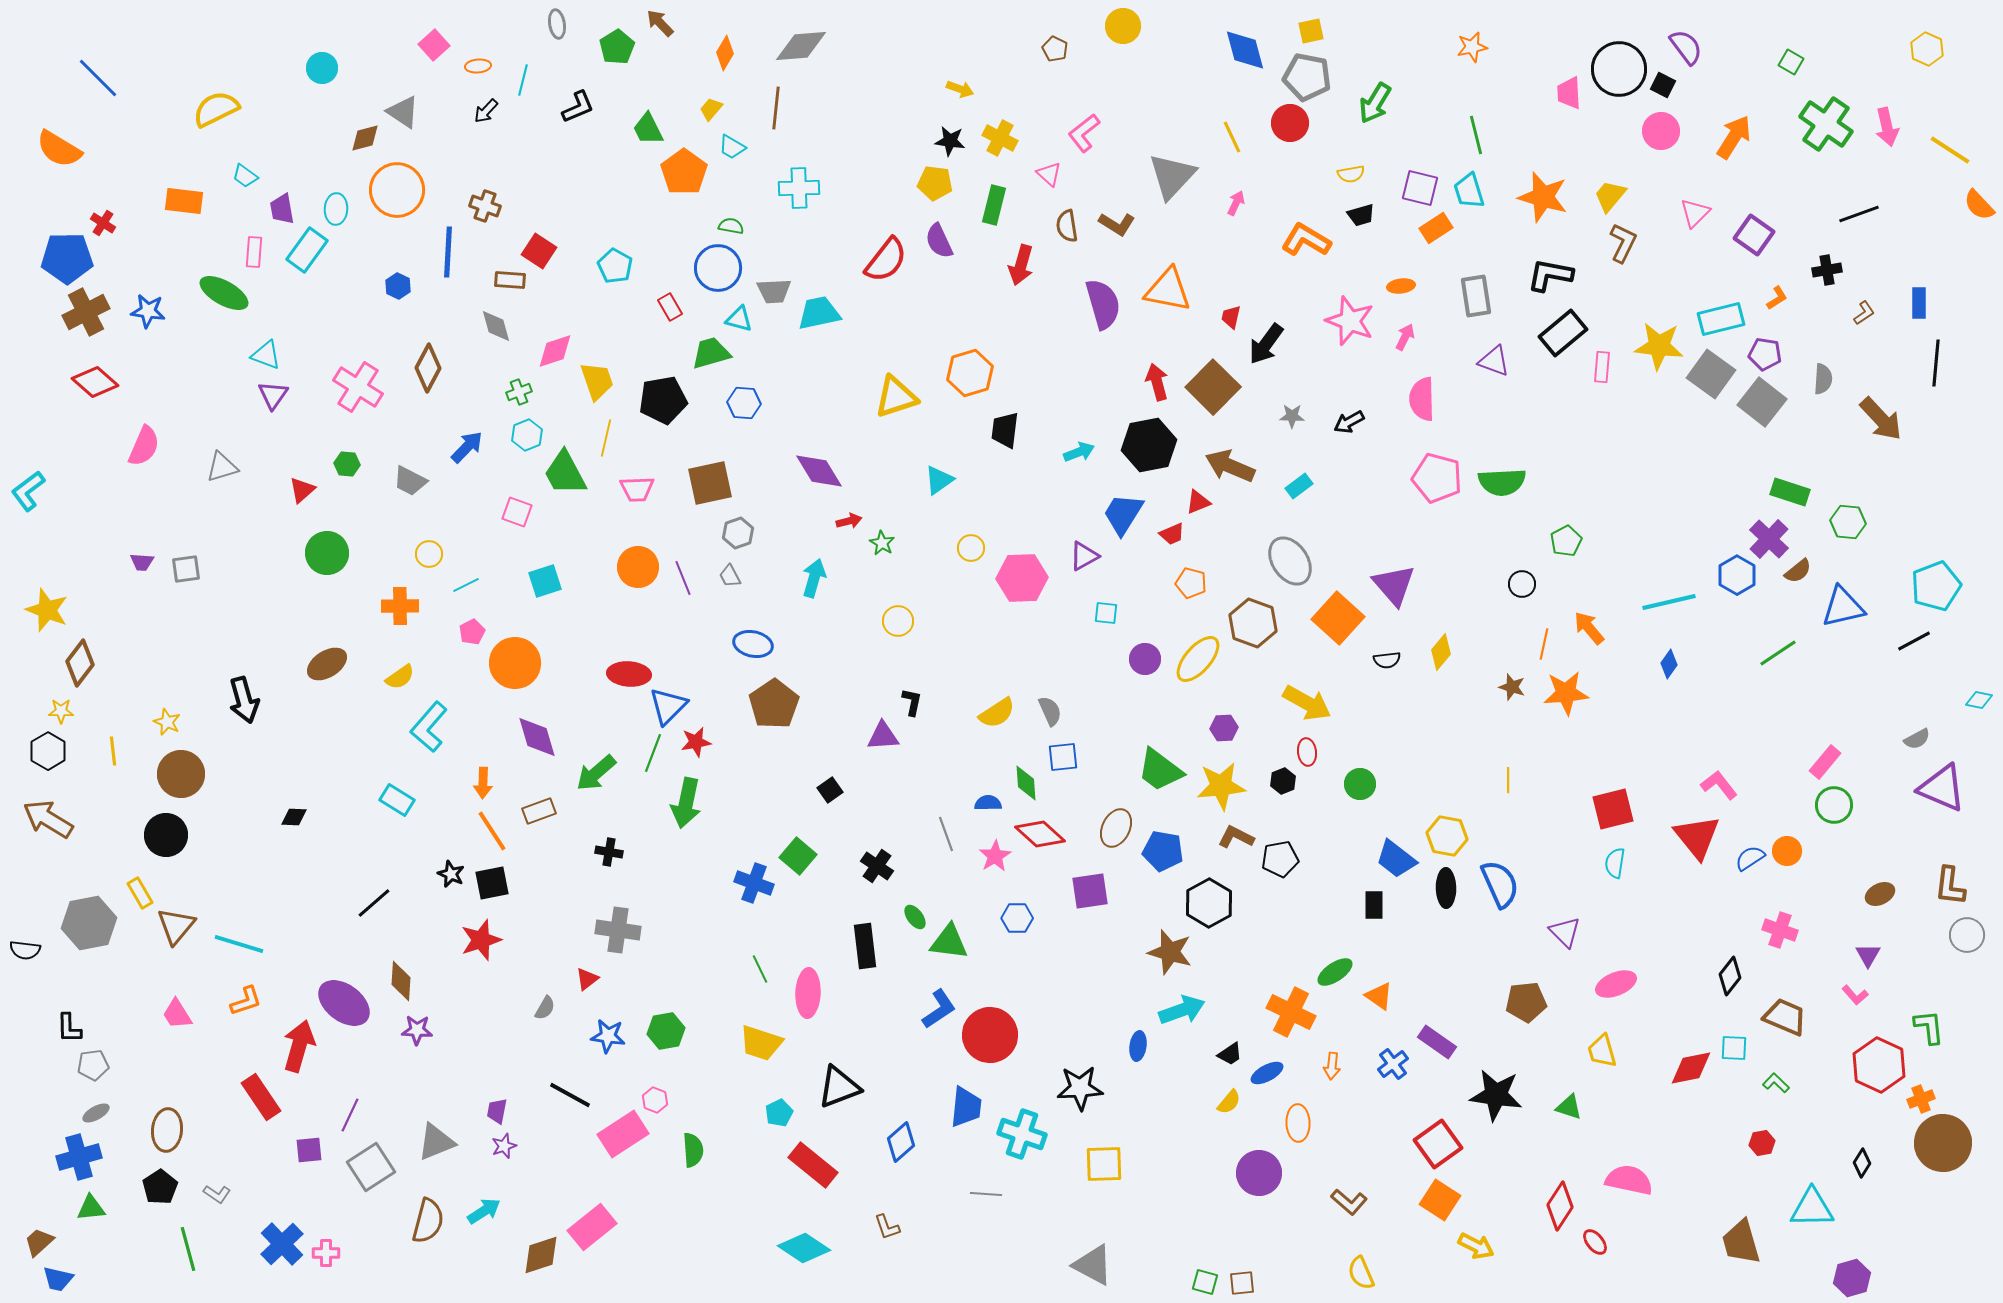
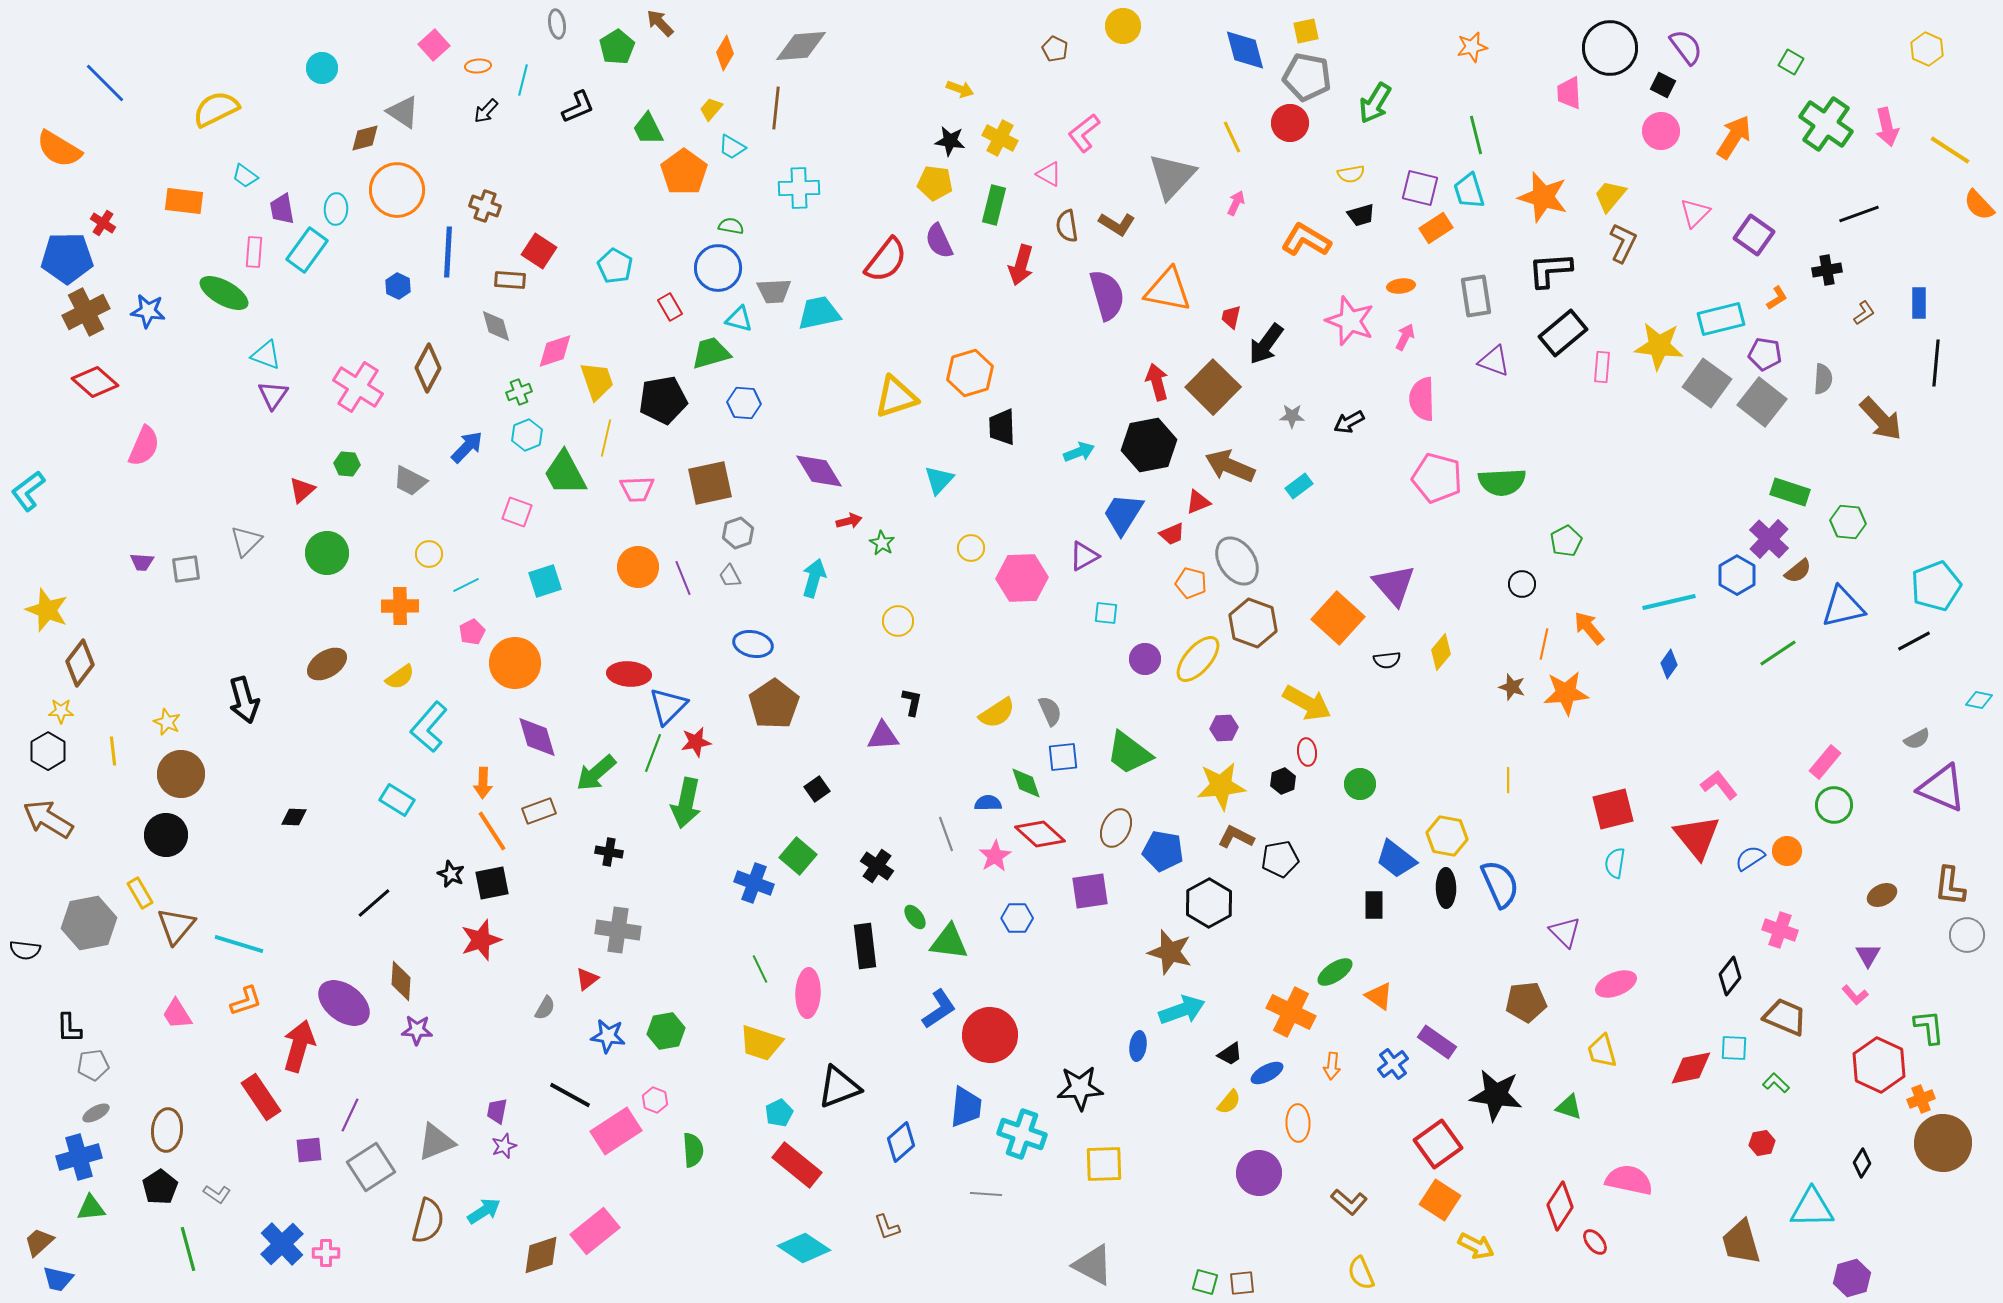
yellow square at (1311, 31): moved 5 px left
black circle at (1619, 69): moved 9 px left, 21 px up
blue line at (98, 78): moved 7 px right, 5 px down
pink triangle at (1049, 174): rotated 12 degrees counterclockwise
black L-shape at (1550, 275): moved 5 px up; rotated 15 degrees counterclockwise
purple semicircle at (1103, 304): moved 4 px right, 9 px up
gray square at (1711, 374): moved 4 px left, 9 px down
black trapezoid at (1005, 430): moved 3 px left, 3 px up; rotated 9 degrees counterclockwise
gray triangle at (222, 467): moved 24 px right, 74 px down; rotated 28 degrees counterclockwise
cyan triangle at (939, 480): rotated 12 degrees counterclockwise
gray ellipse at (1290, 561): moved 53 px left
green trapezoid at (1160, 770): moved 31 px left, 17 px up
green diamond at (1026, 783): rotated 15 degrees counterclockwise
black square at (830, 790): moved 13 px left, 1 px up
brown ellipse at (1880, 894): moved 2 px right, 1 px down
pink rectangle at (623, 1134): moved 7 px left, 3 px up
red rectangle at (813, 1165): moved 16 px left
pink rectangle at (592, 1227): moved 3 px right, 4 px down
